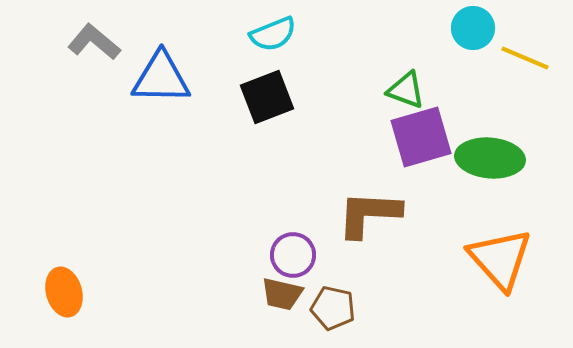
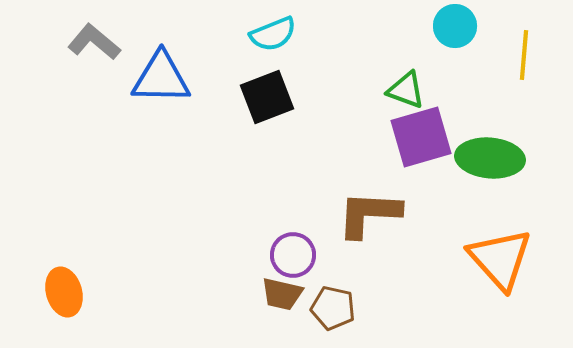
cyan circle: moved 18 px left, 2 px up
yellow line: moved 1 px left, 3 px up; rotated 72 degrees clockwise
